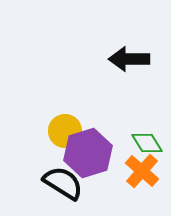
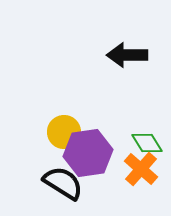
black arrow: moved 2 px left, 4 px up
yellow circle: moved 1 px left, 1 px down
purple hexagon: rotated 9 degrees clockwise
orange cross: moved 1 px left, 2 px up
